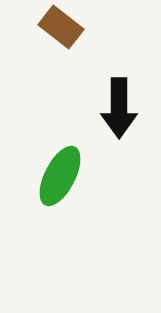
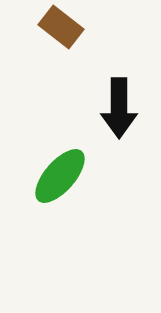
green ellipse: rotated 14 degrees clockwise
